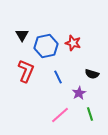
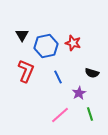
black semicircle: moved 1 px up
